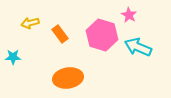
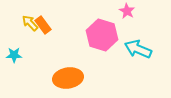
pink star: moved 2 px left, 4 px up
yellow arrow: rotated 60 degrees clockwise
orange rectangle: moved 17 px left, 9 px up
cyan arrow: moved 2 px down
cyan star: moved 1 px right, 2 px up
